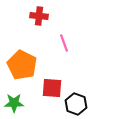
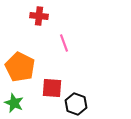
orange pentagon: moved 2 px left, 2 px down
green star: rotated 24 degrees clockwise
